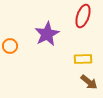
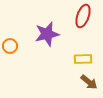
purple star: rotated 15 degrees clockwise
